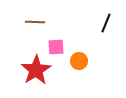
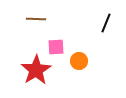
brown line: moved 1 px right, 3 px up
